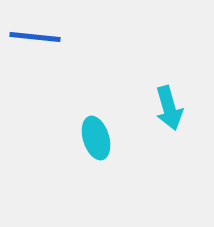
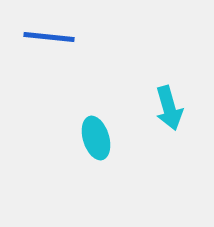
blue line: moved 14 px right
